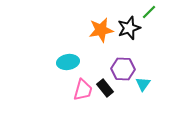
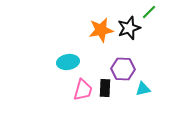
cyan triangle: moved 5 px down; rotated 42 degrees clockwise
black rectangle: rotated 42 degrees clockwise
